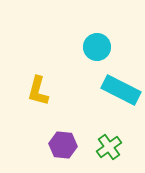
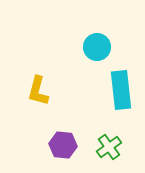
cyan rectangle: rotated 57 degrees clockwise
